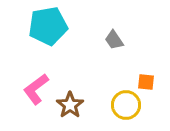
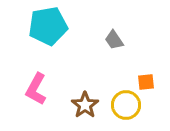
orange square: rotated 12 degrees counterclockwise
pink L-shape: rotated 24 degrees counterclockwise
brown star: moved 15 px right
